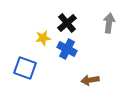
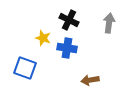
black cross: moved 2 px right, 3 px up; rotated 24 degrees counterclockwise
yellow star: rotated 28 degrees clockwise
blue cross: moved 1 px up; rotated 18 degrees counterclockwise
